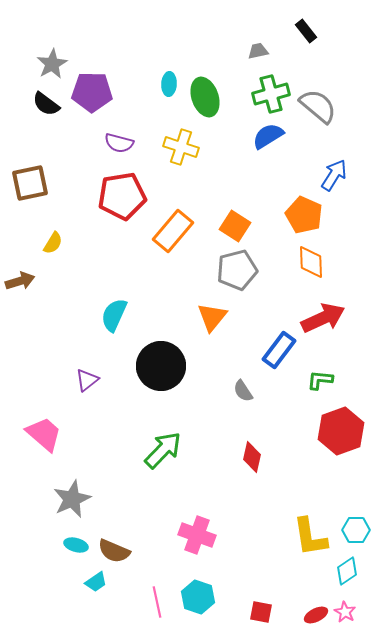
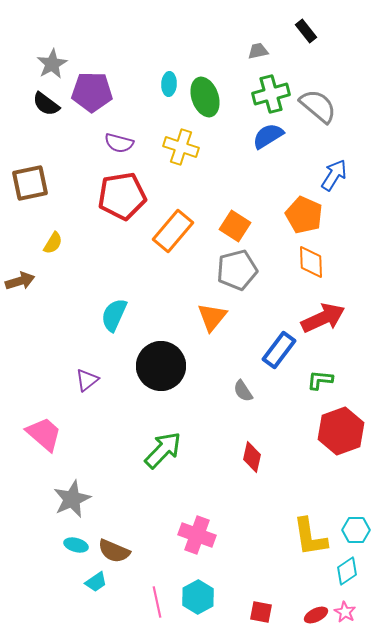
cyan hexagon at (198, 597): rotated 12 degrees clockwise
